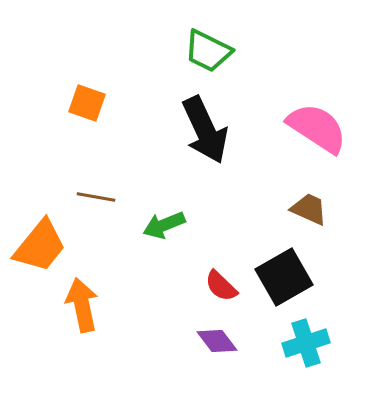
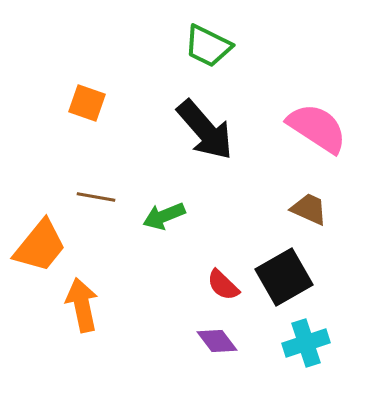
green trapezoid: moved 5 px up
black arrow: rotated 16 degrees counterclockwise
green arrow: moved 9 px up
red semicircle: moved 2 px right, 1 px up
